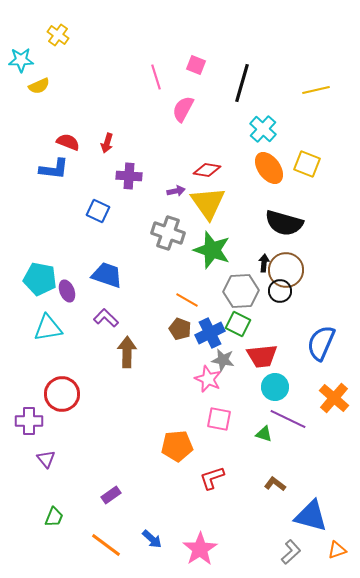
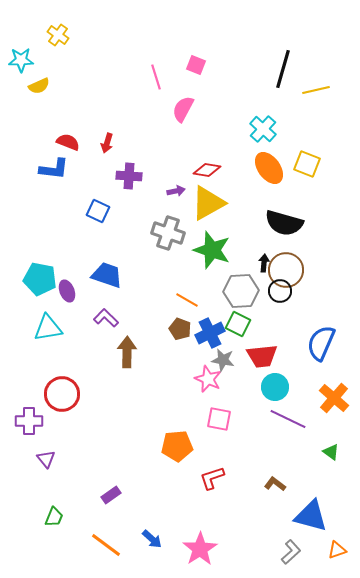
black line at (242, 83): moved 41 px right, 14 px up
yellow triangle at (208, 203): rotated 36 degrees clockwise
green triangle at (264, 434): moved 67 px right, 18 px down; rotated 18 degrees clockwise
